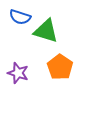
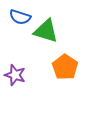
orange pentagon: moved 5 px right
purple star: moved 3 px left, 2 px down
